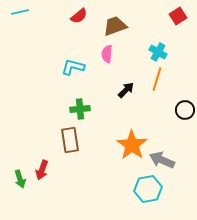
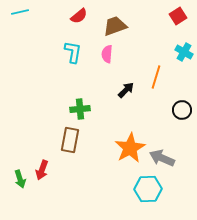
cyan cross: moved 26 px right
cyan L-shape: moved 15 px up; rotated 85 degrees clockwise
orange line: moved 1 px left, 2 px up
black circle: moved 3 px left
brown rectangle: rotated 20 degrees clockwise
orange star: moved 2 px left, 3 px down; rotated 8 degrees clockwise
gray arrow: moved 2 px up
cyan hexagon: rotated 8 degrees clockwise
